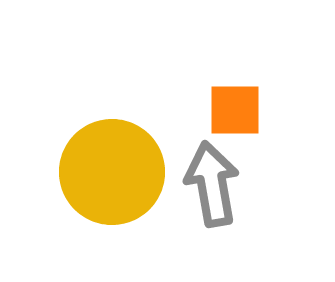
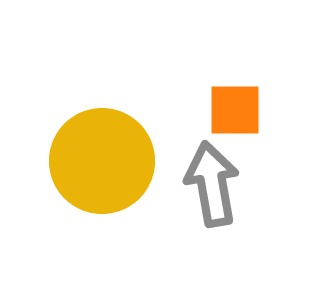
yellow circle: moved 10 px left, 11 px up
